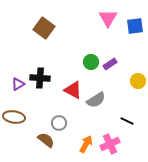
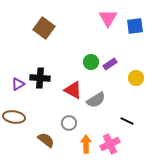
yellow circle: moved 2 px left, 3 px up
gray circle: moved 10 px right
orange arrow: rotated 30 degrees counterclockwise
